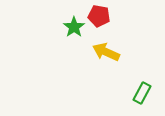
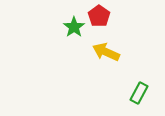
red pentagon: rotated 25 degrees clockwise
green rectangle: moved 3 px left
